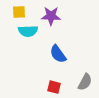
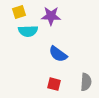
yellow square: rotated 16 degrees counterclockwise
blue semicircle: rotated 18 degrees counterclockwise
gray semicircle: moved 1 px right; rotated 24 degrees counterclockwise
red square: moved 3 px up
